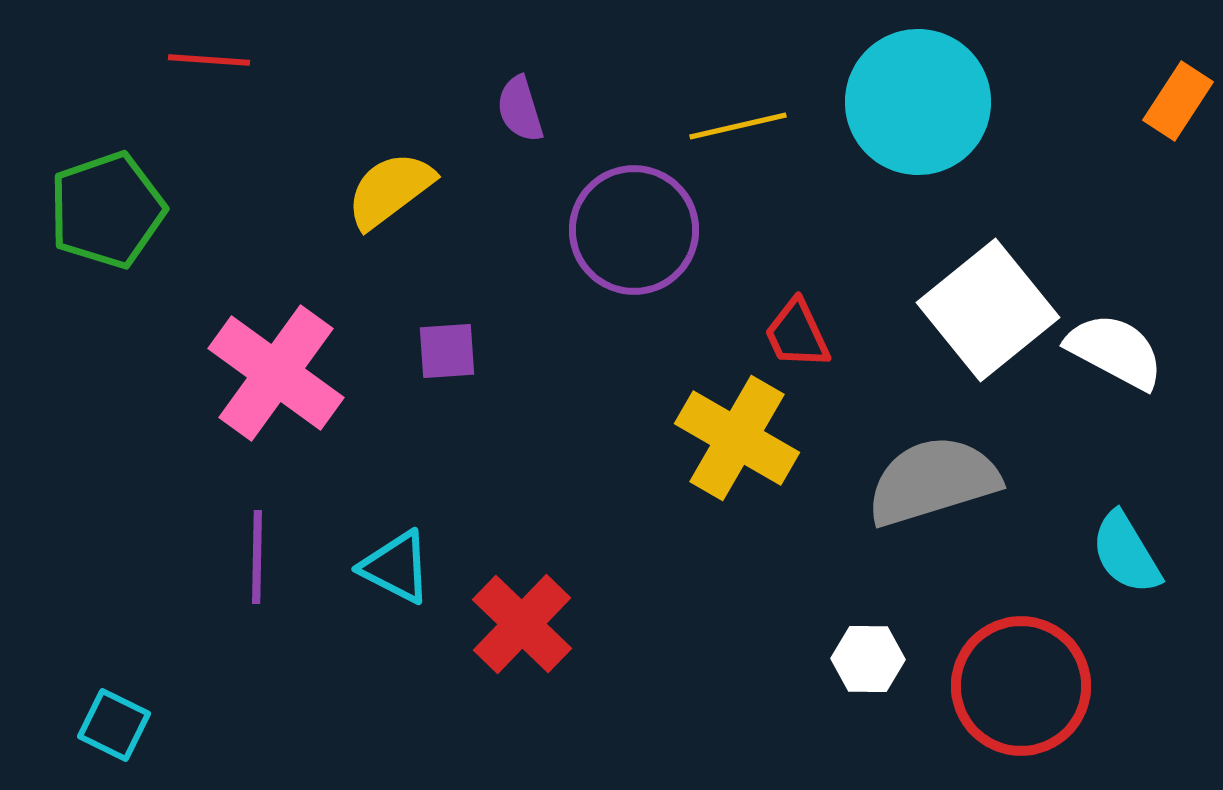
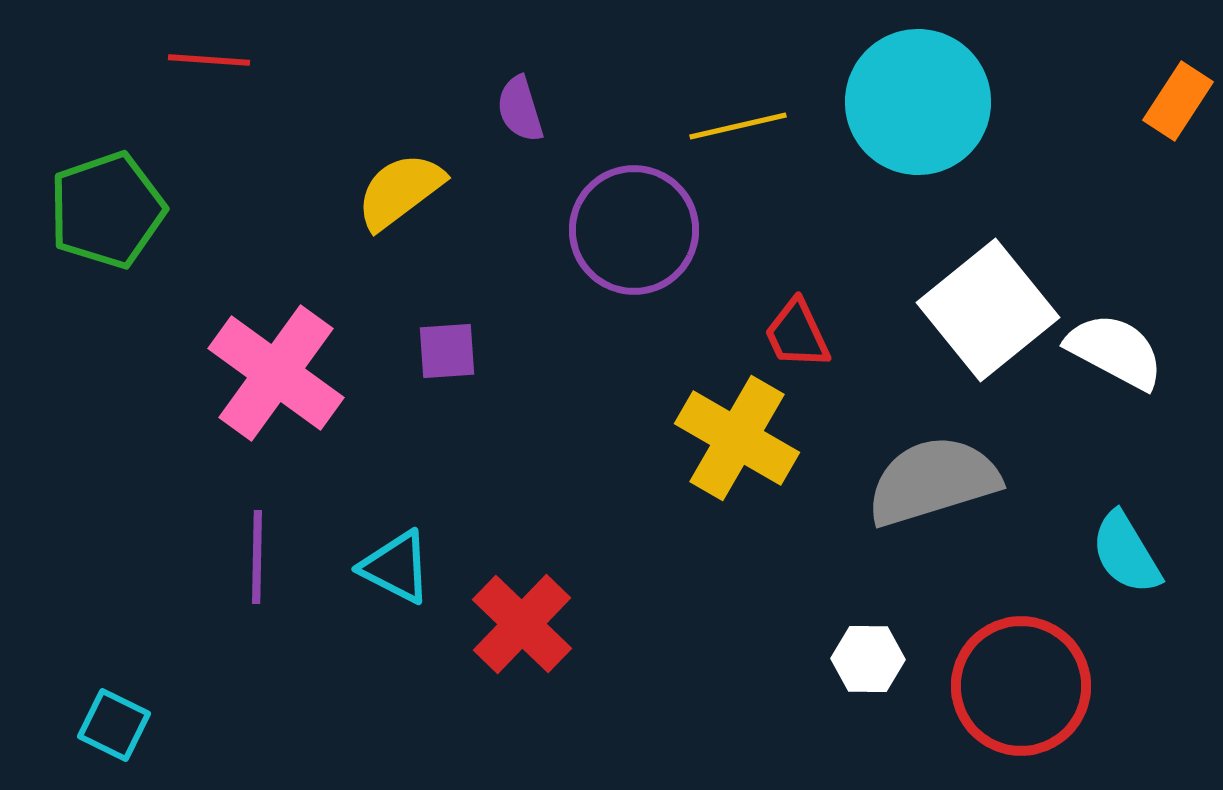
yellow semicircle: moved 10 px right, 1 px down
